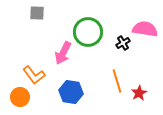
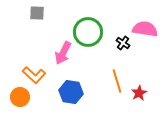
black cross: rotated 24 degrees counterclockwise
orange L-shape: rotated 10 degrees counterclockwise
